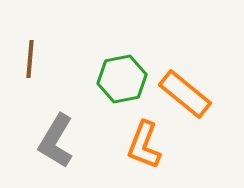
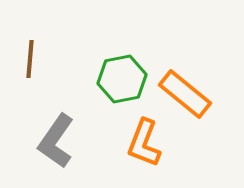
gray L-shape: rotated 4 degrees clockwise
orange L-shape: moved 2 px up
